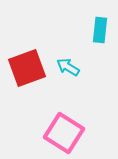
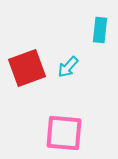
cyan arrow: rotated 80 degrees counterclockwise
pink square: rotated 27 degrees counterclockwise
